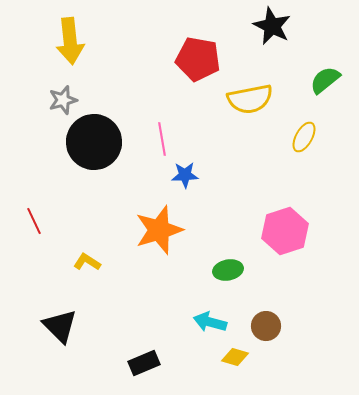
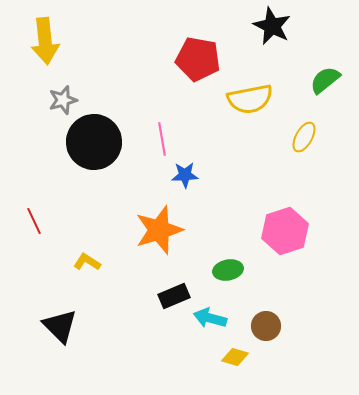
yellow arrow: moved 25 px left
cyan arrow: moved 4 px up
black rectangle: moved 30 px right, 67 px up
